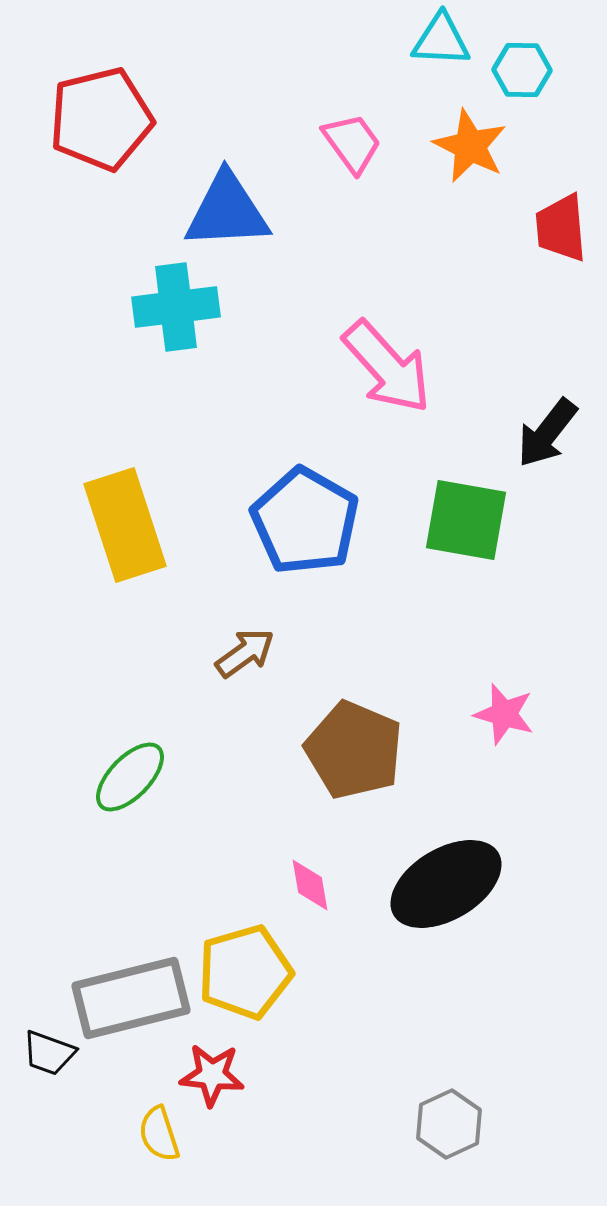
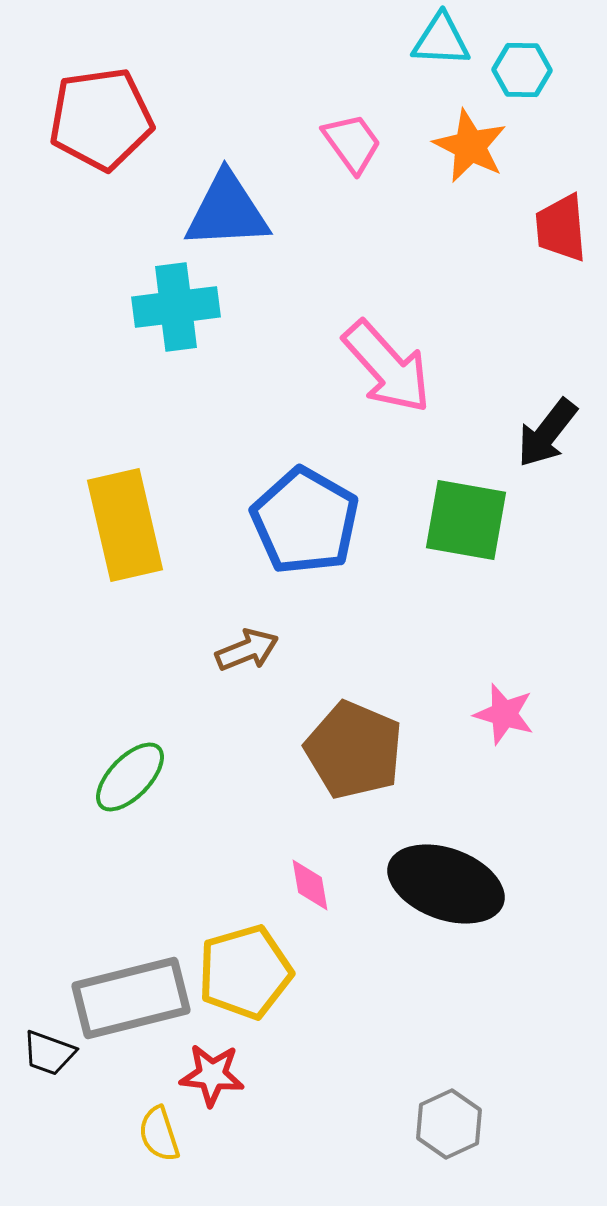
red pentagon: rotated 6 degrees clockwise
yellow rectangle: rotated 5 degrees clockwise
brown arrow: moved 2 px right, 3 px up; rotated 14 degrees clockwise
black ellipse: rotated 51 degrees clockwise
